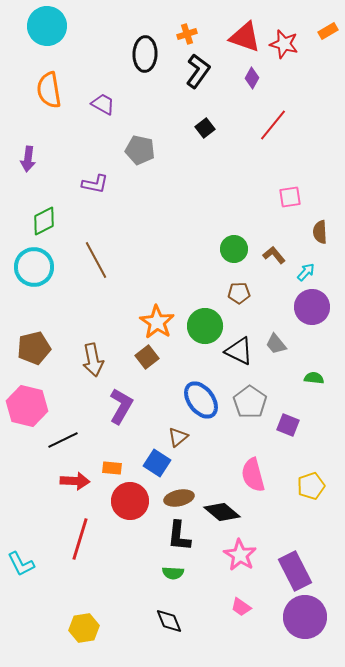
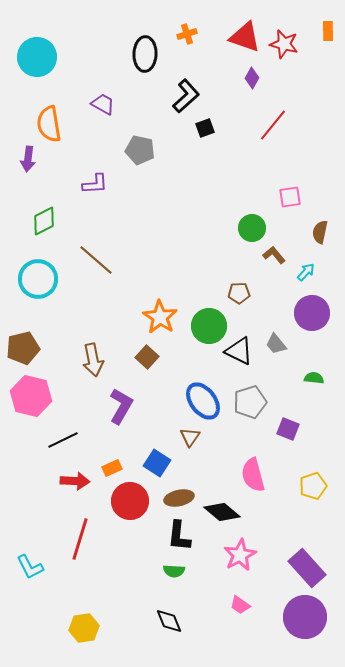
cyan circle at (47, 26): moved 10 px left, 31 px down
orange rectangle at (328, 31): rotated 60 degrees counterclockwise
black L-shape at (198, 71): moved 12 px left, 25 px down; rotated 12 degrees clockwise
orange semicircle at (49, 90): moved 34 px down
black square at (205, 128): rotated 18 degrees clockwise
purple L-shape at (95, 184): rotated 16 degrees counterclockwise
brown semicircle at (320, 232): rotated 15 degrees clockwise
green circle at (234, 249): moved 18 px right, 21 px up
brown line at (96, 260): rotated 21 degrees counterclockwise
cyan circle at (34, 267): moved 4 px right, 12 px down
purple circle at (312, 307): moved 6 px down
orange star at (157, 322): moved 3 px right, 5 px up
green circle at (205, 326): moved 4 px right
brown pentagon at (34, 348): moved 11 px left
brown square at (147, 357): rotated 10 degrees counterclockwise
blue ellipse at (201, 400): moved 2 px right, 1 px down
gray pentagon at (250, 402): rotated 20 degrees clockwise
pink hexagon at (27, 406): moved 4 px right, 10 px up
purple square at (288, 425): moved 4 px down
brown triangle at (178, 437): moved 12 px right; rotated 15 degrees counterclockwise
orange rectangle at (112, 468): rotated 30 degrees counterclockwise
yellow pentagon at (311, 486): moved 2 px right
pink star at (240, 555): rotated 12 degrees clockwise
cyan L-shape at (21, 564): moved 9 px right, 3 px down
purple rectangle at (295, 571): moved 12 px right, 3 px up; rotated 15 degrees counterclockwise
green semicircle at (173, 573): moved 1 px right, 2 px up
pink trapezoid at (241, 607): moved 1 px left, 2 px up
